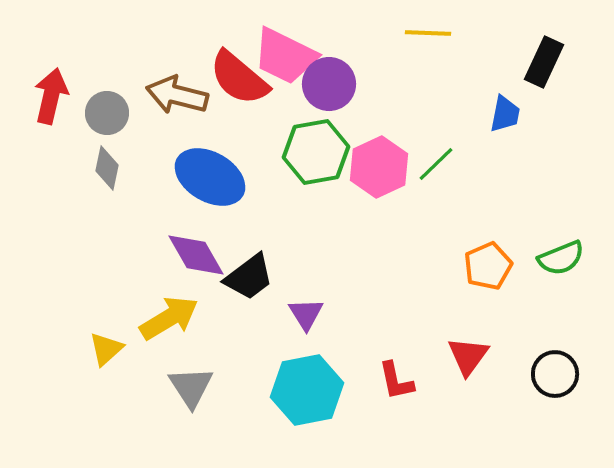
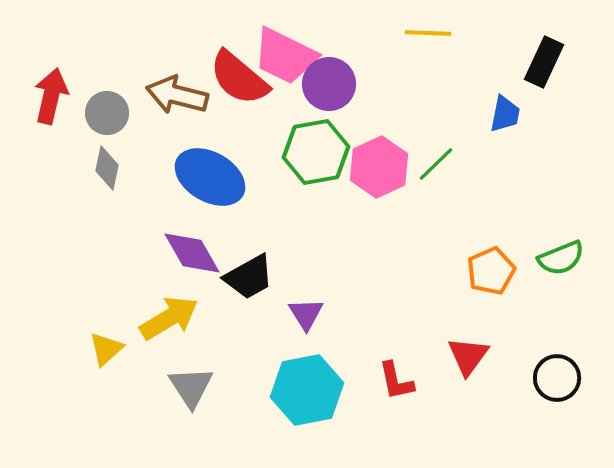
purple diamond: moved 4 px left, 2 px up
orange pentagon: moved 3 px right, 5 px down
black trapezoid: rotated 8 degrees clockwise
black circle: moved 2 px right, 4 px down
